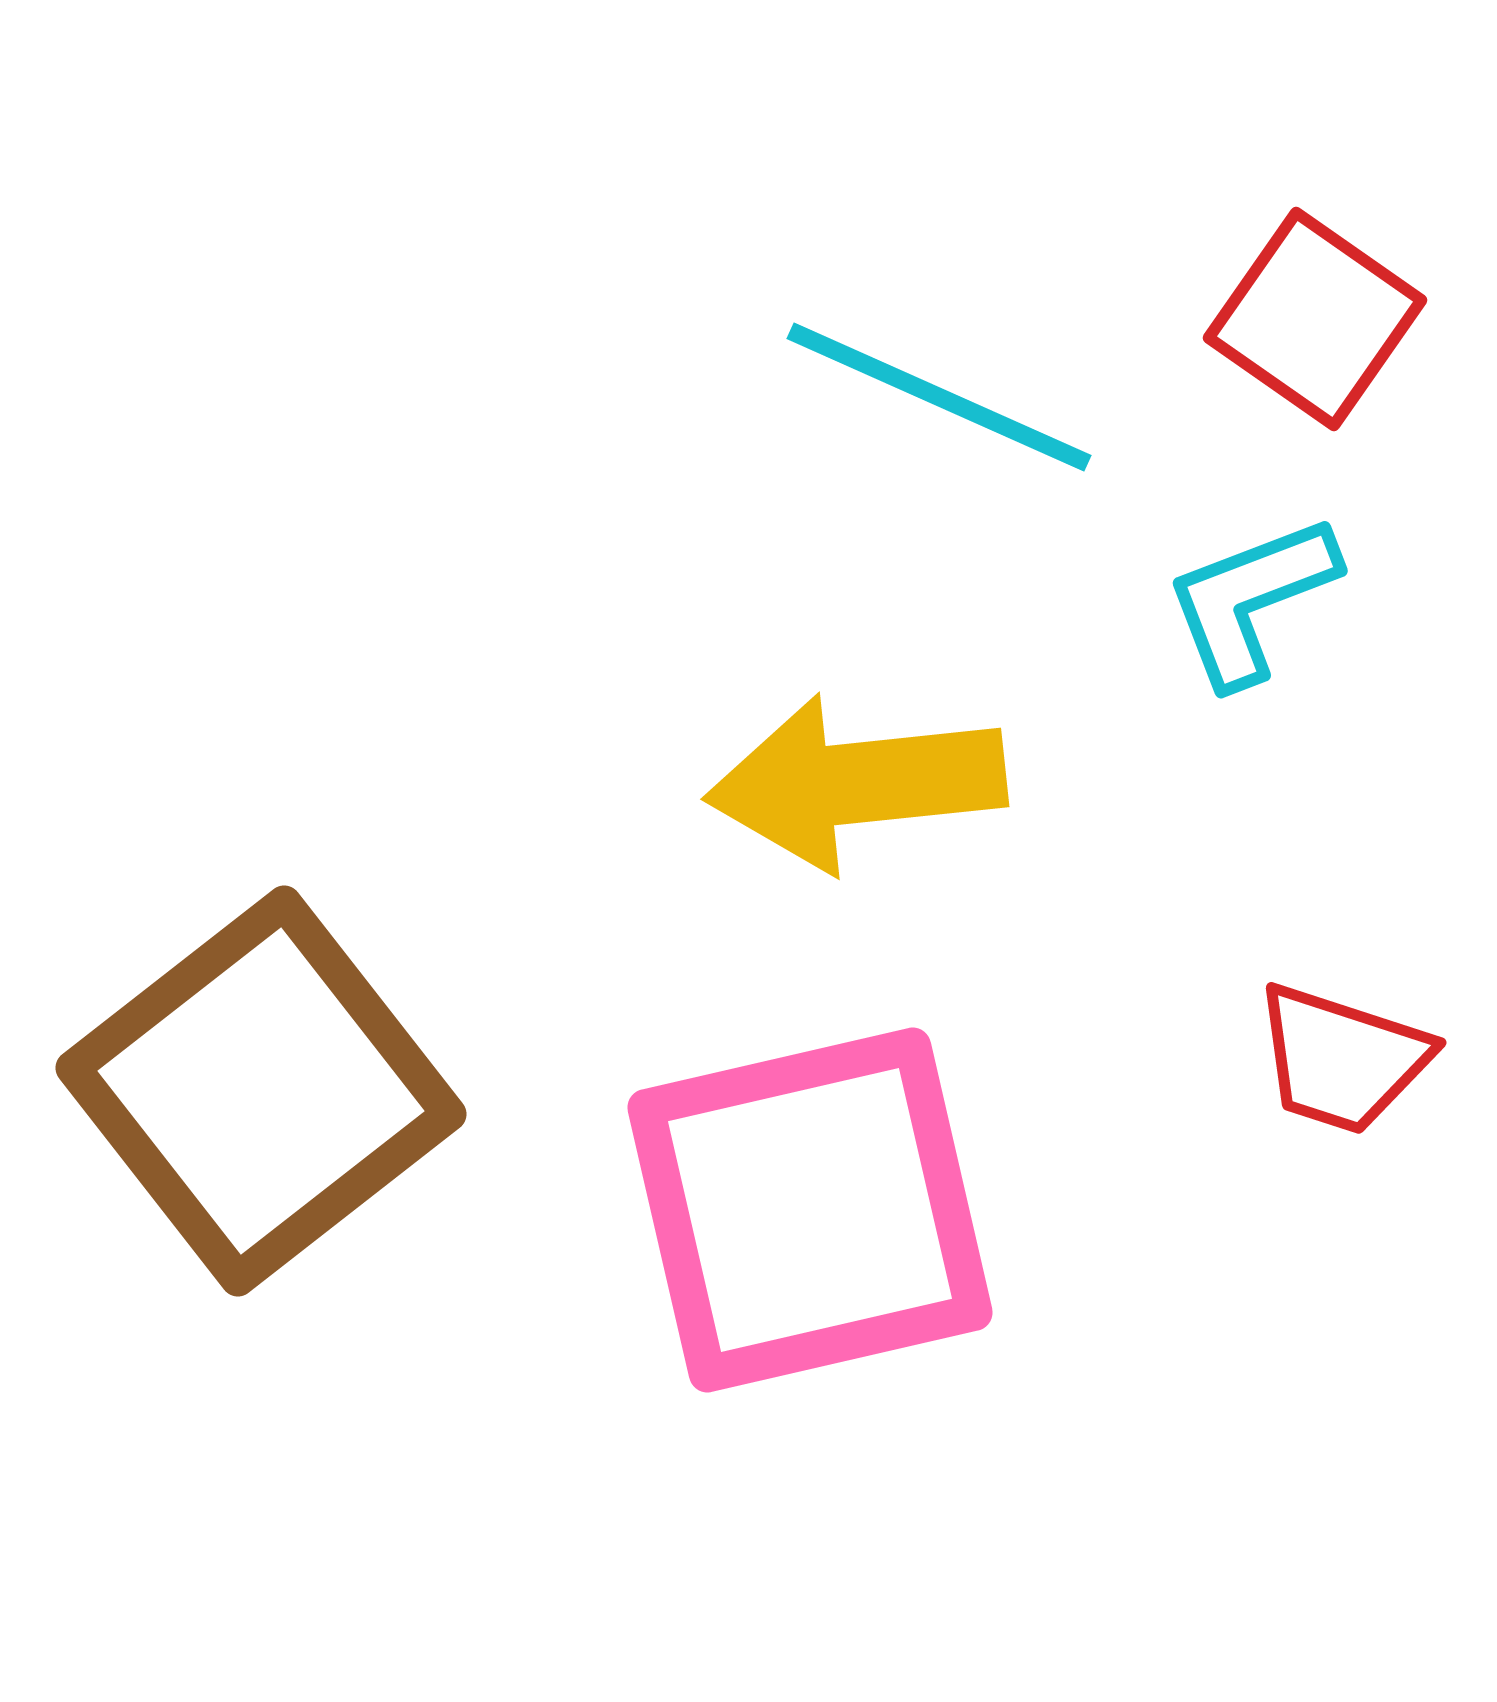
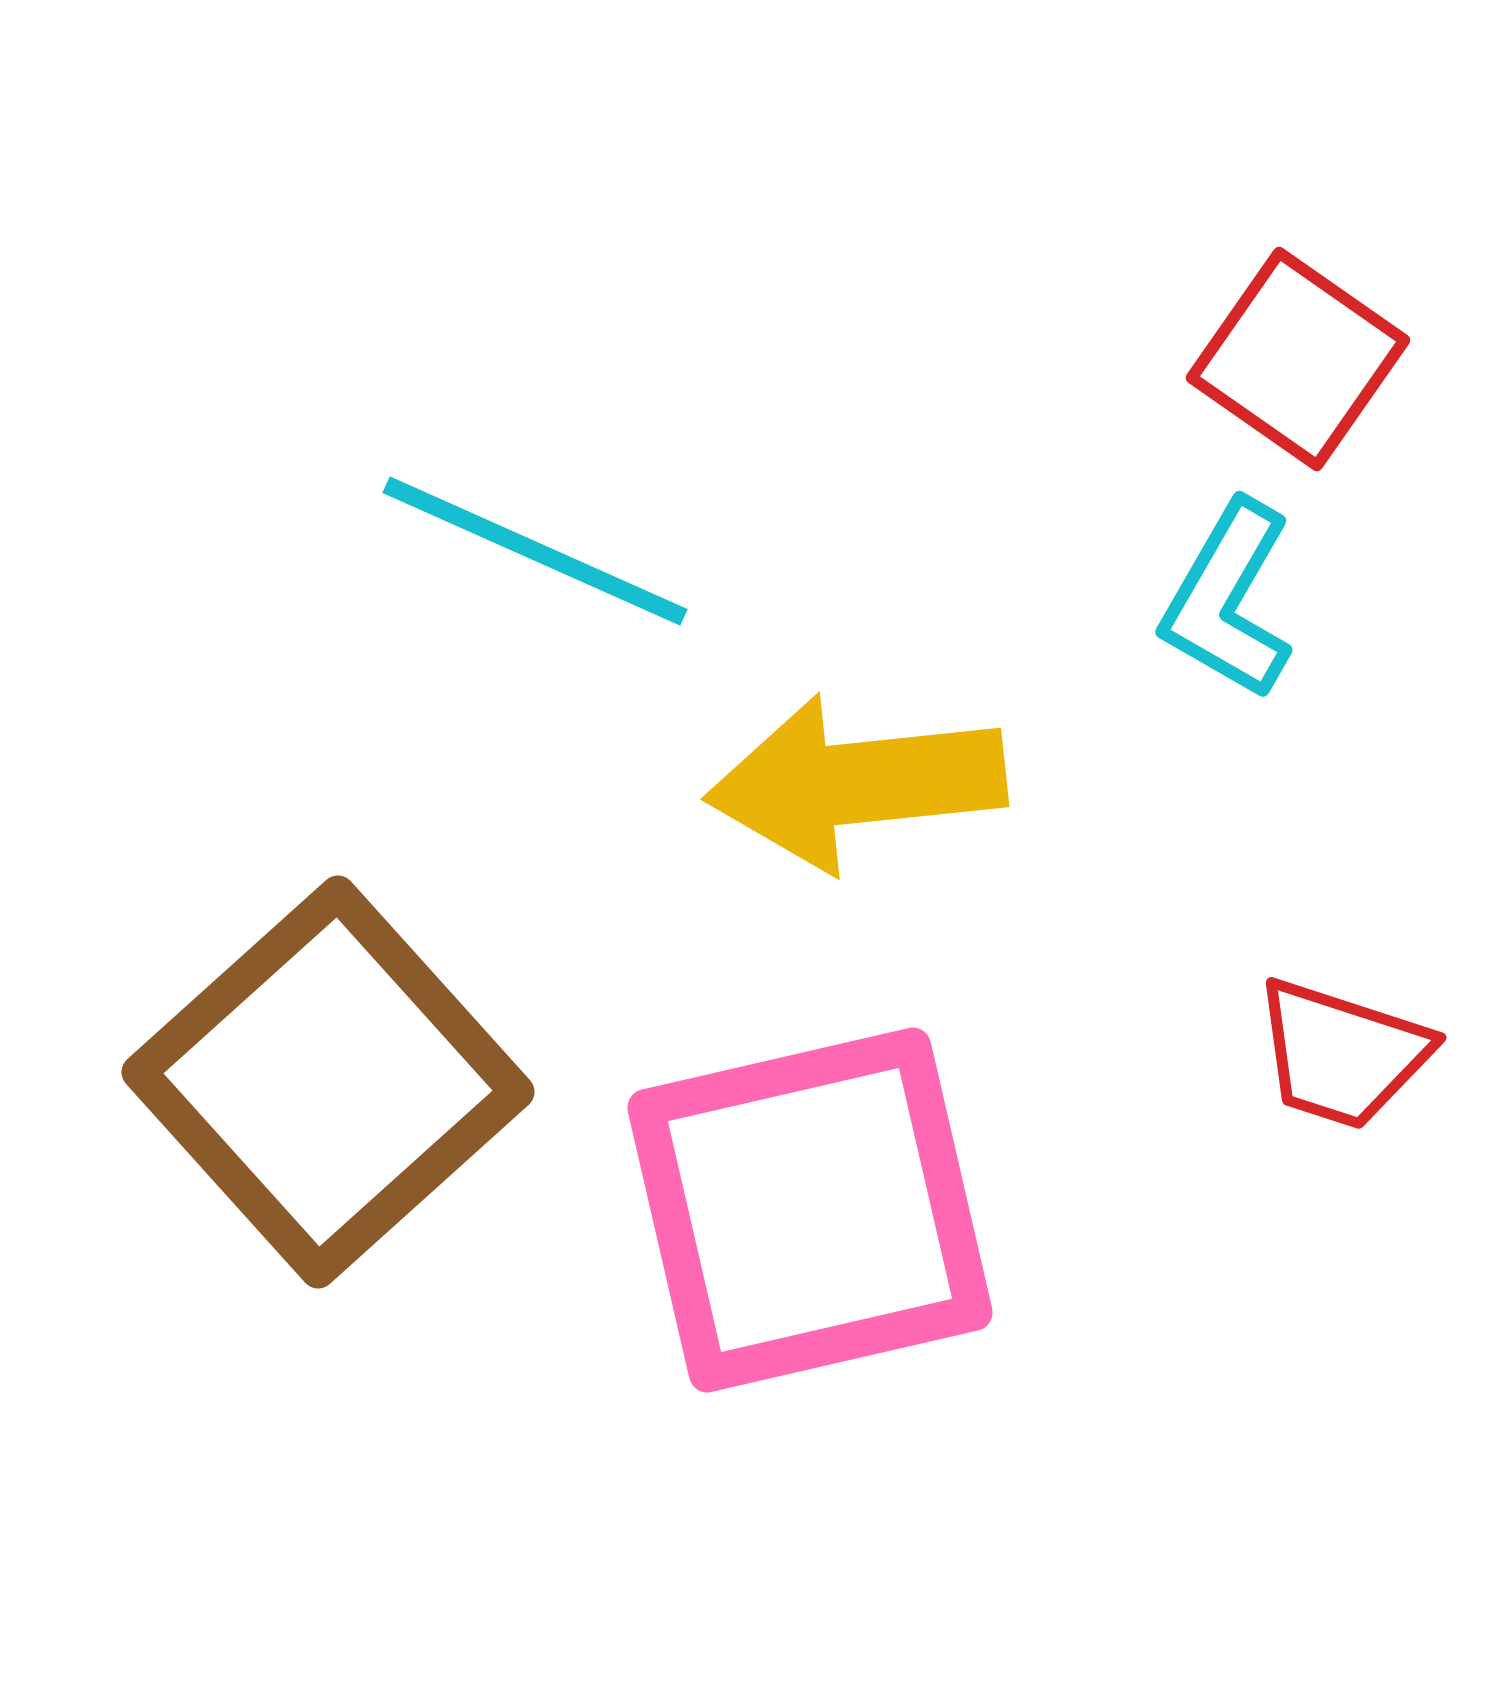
red square: moved 17 px left, 40 px down
cyan line: moved 404 px left, 154 px down
cyan L-shape: moved 23 px left; rotated 39 degrees counterclockwise
red trapezoid: moved 5 px up
brown square: moved 67 px right, 9 px up; rotated 4 degrees counterclockwise
